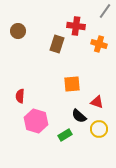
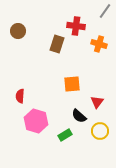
red triangle: rotated 48 degrees clockwise
yellow circle: moved 1 px right, 2 px down
